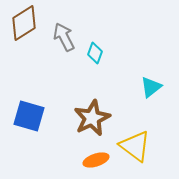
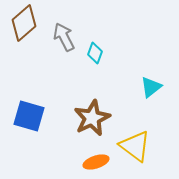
brown diamond: rotated 9 degrees counterclockwise
orange ellipse: moved 2 px down
